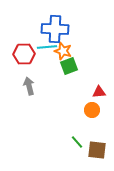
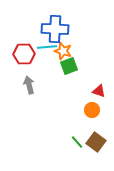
gray arrow: moved 1 px up
red triangle: moved 1 px up; rotated 24 degrees clockwise
brown square: moved 1 px left, 8 px up; rotated 30 degrees clockwise
